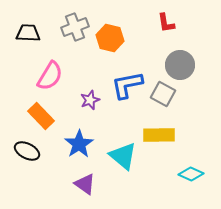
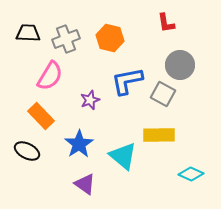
gray cross: moved 9 px left, 12 px down
blue L-shape: moved 4 px up
